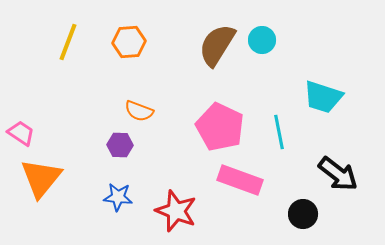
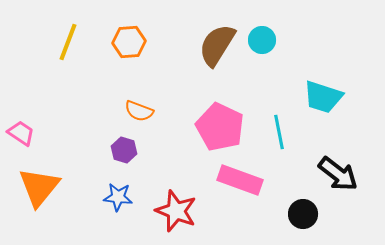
purple hexagon: moved 4 px right, 5 px down; rotated 15 degrees clockwise
orange triangle: moved 2 px left, 9 px down
